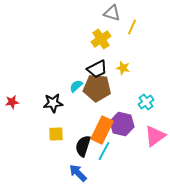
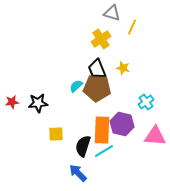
black trapezoid: rotated 95 degrees clockwise
black star: moved 15 px left
orange rectangle: rotated 24 degrees counterclockwise
pink triangle: rotated 40 degrees clockwise
cyan line: rotated 30 degrees clockwise
